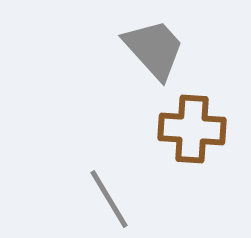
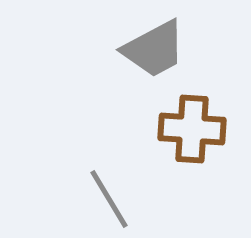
gray trapezoid: rotated 104 degrees clockwise
